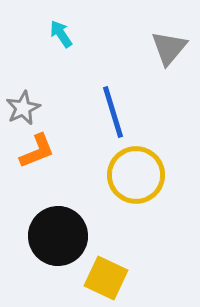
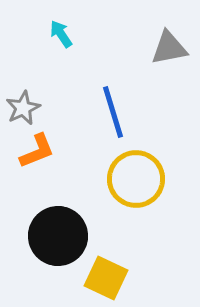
gray triangle: rotated 39 degrees clockwise
yellow circle: moved 4 px down
